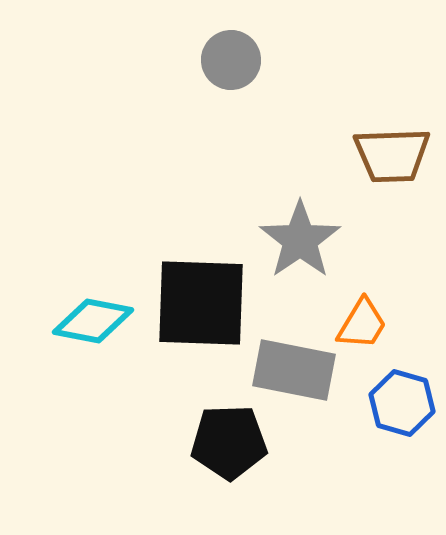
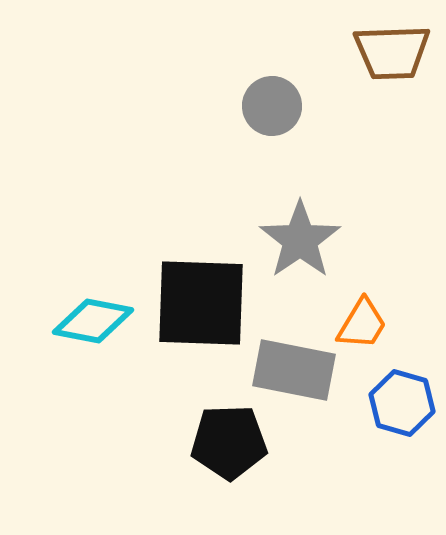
gray circle: moved 41 px right, 46 px down
brown trapezoid: moved 103 px up
